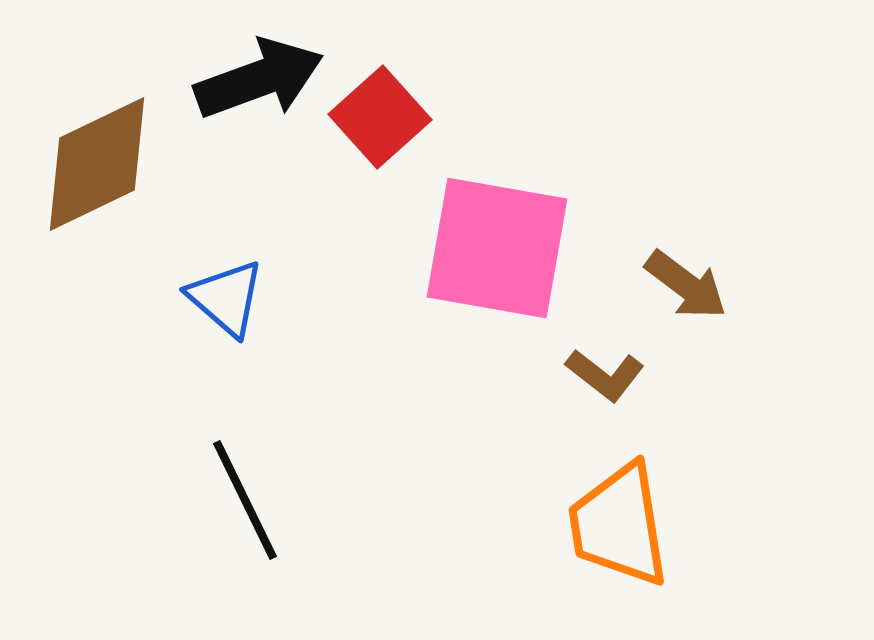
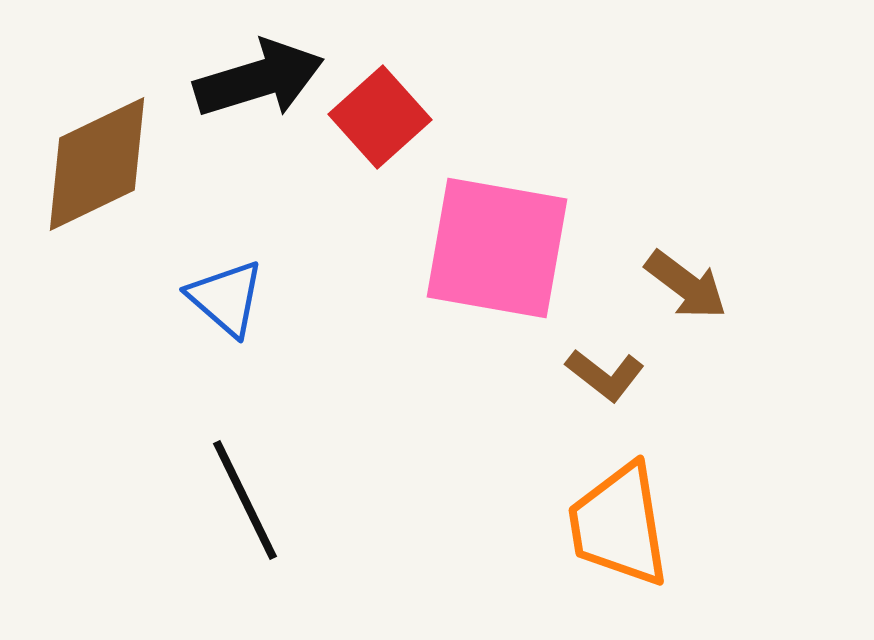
black arrow: rotated 3 degrees clockwise
